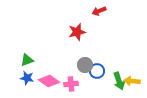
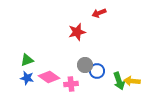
red arrow: moved 2 px down
pink diamond: moved 4 px up
